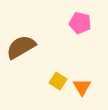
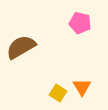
yellow square: moved 12 px down
